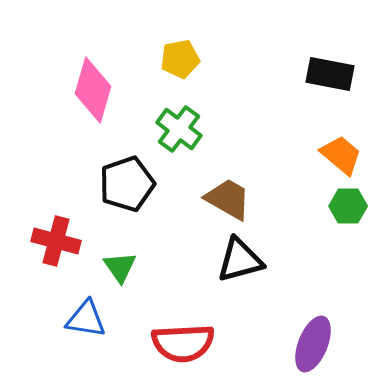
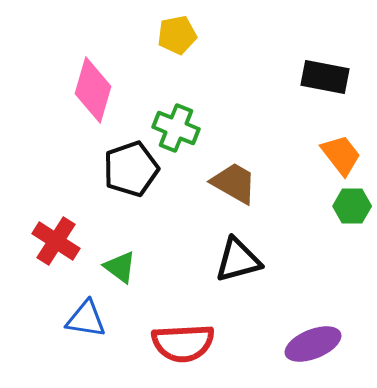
yellow pentagon: moved 3 px left, 24 px up
black rectangle: moved 5 px left, 3 px down
green cross: moved 3 px left, 1 px up; rotated 15 degrees counterclockwise
orange trapezoid: rotated 12 degrees clockwise
black pentagon: moved 4 px right, 15 px up
brown trapezoid: moved 6 px right, 16 px up
green hexagon: moved 4 px right
red cross: rotated 18 degrees clockwise
black triangle: moved 2 px left
green triangle: rotated 18 degrees counterclockwise
purple ellipse: rotated 46 degrees clockwise
